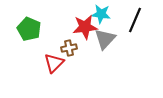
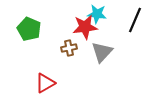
cyan star: moved 4 px left
gray triangle: moved 3 px left, 13 px down
red triangle: moved 9 px left, 20 px down; rotated 15 degrees clockwise
